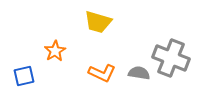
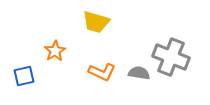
yellow trapezoid: moved 2 px left
gray cross: moved 1 px up
orange L-shape: moved 1 px up
